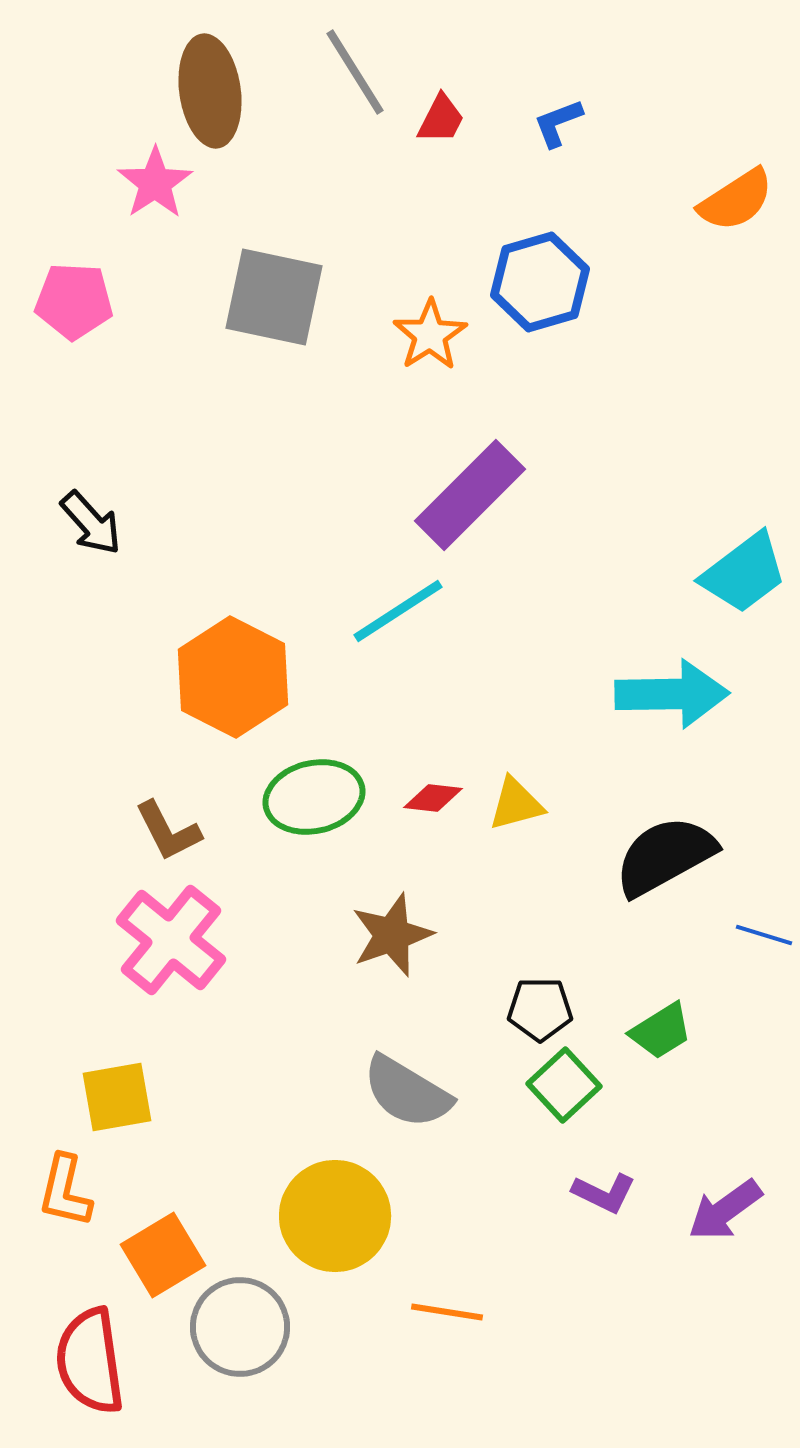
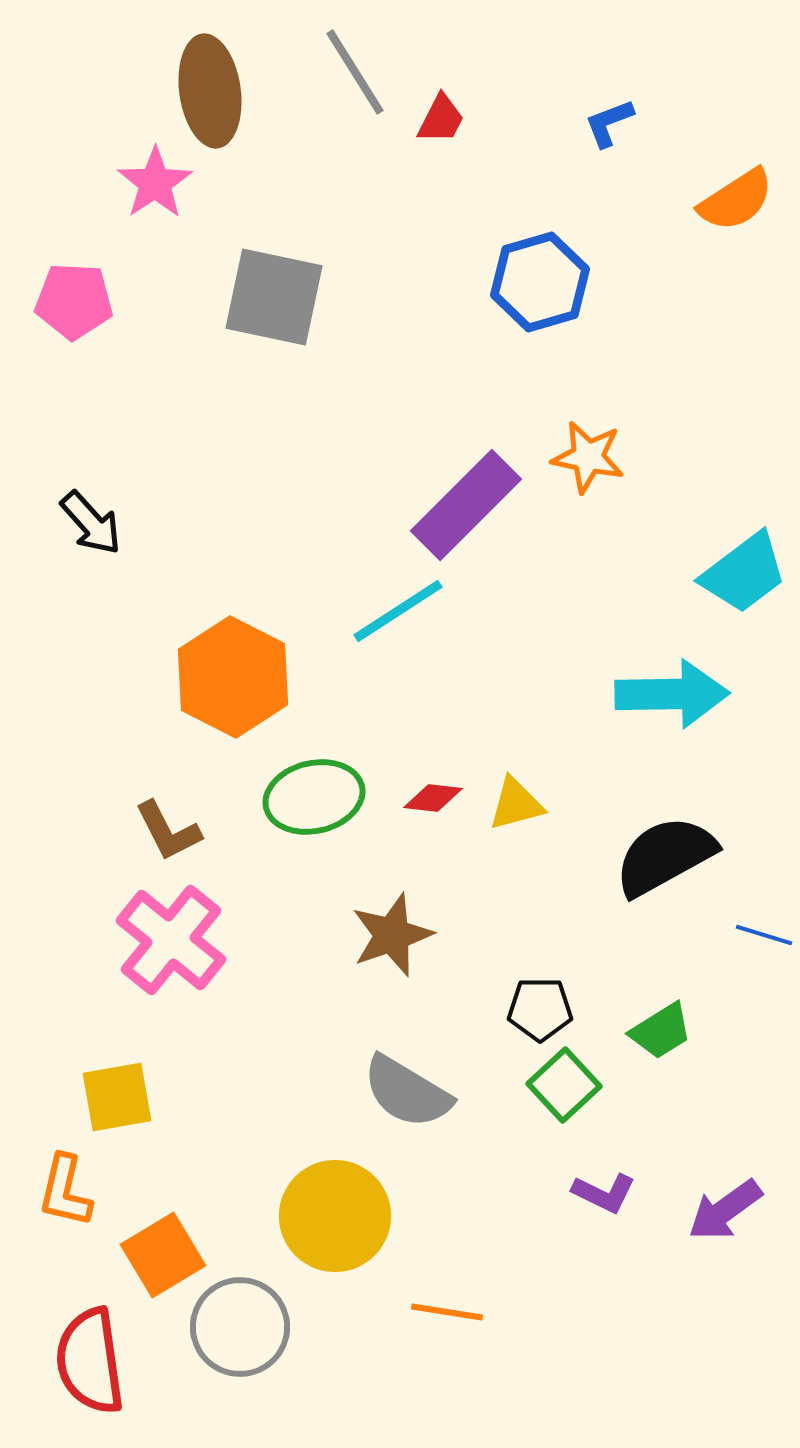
blue L-shape: moved 51 px right
orange star: moved 158 px right, 122 px down; rotated 28 degrees counterclockwise
purple rectangle: moved 4 px left, 10 px down
